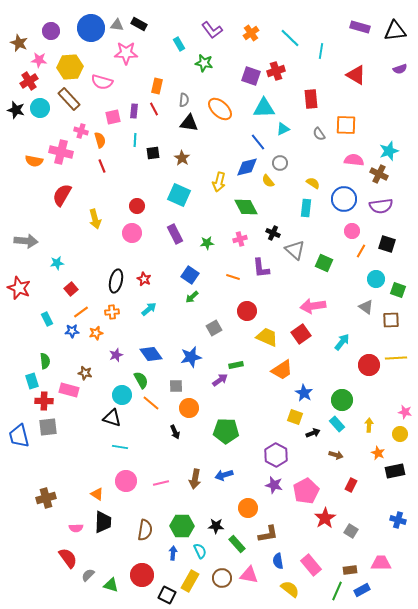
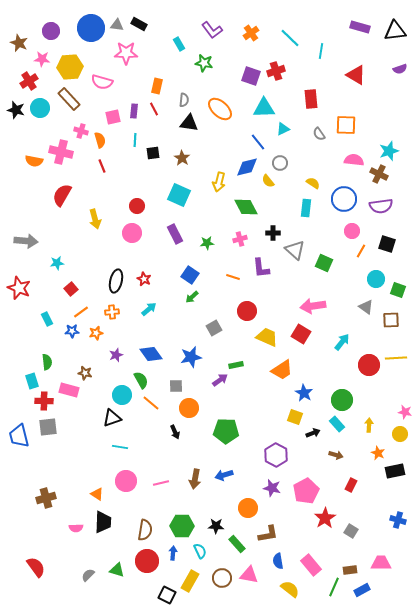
pink star at (39, 60): moved 3 px right, 1 px up
black cross at (273, 233): rotated 24 degrees counterclockwise
red square at (301, 334): rotated 24 degrees counterclockwise
green semicircle at (45, 361): moved 2 px right, 1 px down
black triangle at (112, 418): rotated 36 degrees counterclockwise
purple star at (274, 485): moved 2 px left, 3 px down
red semicircle at (68, 558): moved 32 px left, 9 px down
red circle at (142, 575): moved 5 px right, 14 px up
green triangle at (111, 585): moved 6 px right, 15 px up
green line at (337, 591): moved 3 px left, 4 px up
